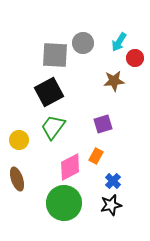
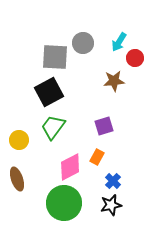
gray square: moved 2 px down
purple square: moved 1 px right, 2 px down
orange rectangle: moved 1 px right, 1 px down
